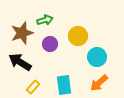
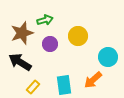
cyan circle: moved 11 px right
orange arrow: moved 6 px left, 3 px up
